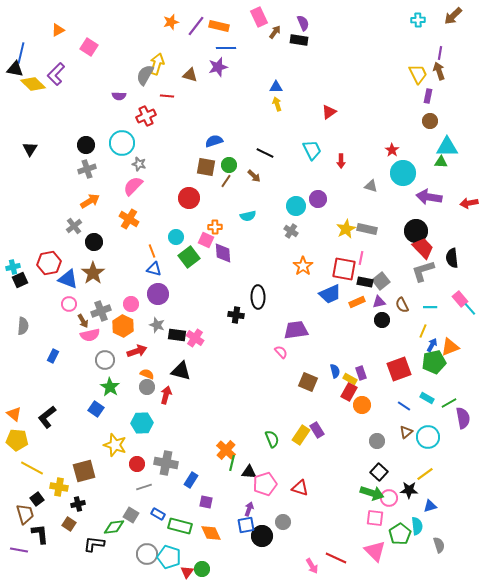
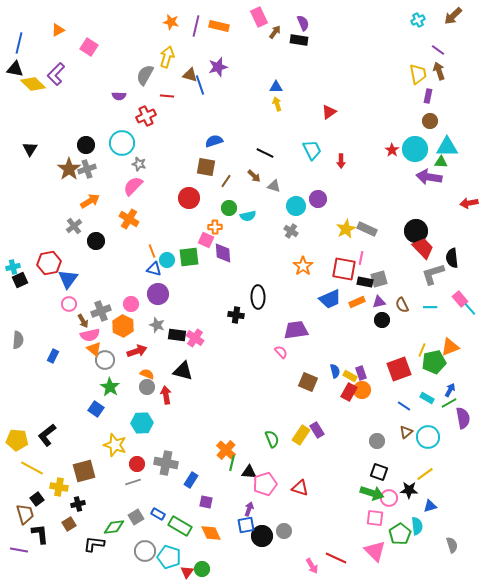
cyan cross at (418, 20): rotated 24 degrees counterclockwise
orange star at (171, 22): rotated 28 degrees clockwise
purple line at (196, 26): rotated 25 degrees counterclockwise
blue line at (226, 48): moved 26 px left, 37 px down; rotated 72 degrees clockwise
blue line at (21, 53): moved 2 px left, 10 px up
purple line at (440, 53): moved 2 px left, 3 px up; rotated 64 degrees counterclockwise
yellow arrow at (157, 64): moved 10 px right, 7 px up
yellow trapezoid at (418, 74): rotated 15 degrees clockwise
green circle at (229, 165): moved 43 px down
cyan circle at (403, 173): moved 12 px right, 24 px up
gray triangle at (371, 186): moved 97 px left
purple arrow at (429, 197): moved 20 px up
gray rectangle at (367, 229): rotated 12 degrees clockwise
cyan circle at (176, 237): moved 9 px left, 23 px down
black circle at (94, 242): moved 2 px right, 1 px up
green square at (189, 257): rotated 30 degrees clockwise
gray L-shape at (423, 271): moved 10 px right, 3 px down
brown star at (93, 273): moved 24 px left, 104 px up
blue triangle at (68, 279): rotated 45 degrees clockwise
gray square at (381, 281): moved 2 px left, 2 px up; rotated 24 degrees clockwise
blue trapezoid at (330, 294): moved 5 px down
gray semicircle at (23, 326): moved 5 px left, 14 px down
yellow line at (423, 331): moved 1 px left, 19 px down
blue arrow at (432, 345): moved 18 px right, 45 px down
black triangle at (181, 371): moved 2 px right
yellow rectangle at (350, 379): moved 3 px up
red arrow at (166, 395): rotated 24 degrees counterclockwise
orange circle at (362, 405): moved 15 px up
orange triangle at (14, 414): moved 80 px right, 65 px up
black L-shape at (47, 417): moved 18 px down
black square at (379, 472): rotated 24 degrees counterclockwise
gray line at (144, 487): moved 11 px left, 5 px up
gray square at (131, 515): moved 5 px right, 2 px down; rotated 28 degrees clockwise
gray circle at (283, 522): moved 1 px right, 9 px down
brown square at (69, 524): rotated 24 degrees clockwise
green rectangle at (180, 526): rotated 15 degrees clockwise
gray semicircle at (439, 545): moved 13 px right
gray circle at (147, 554): moved 2 px left, 3 px up
